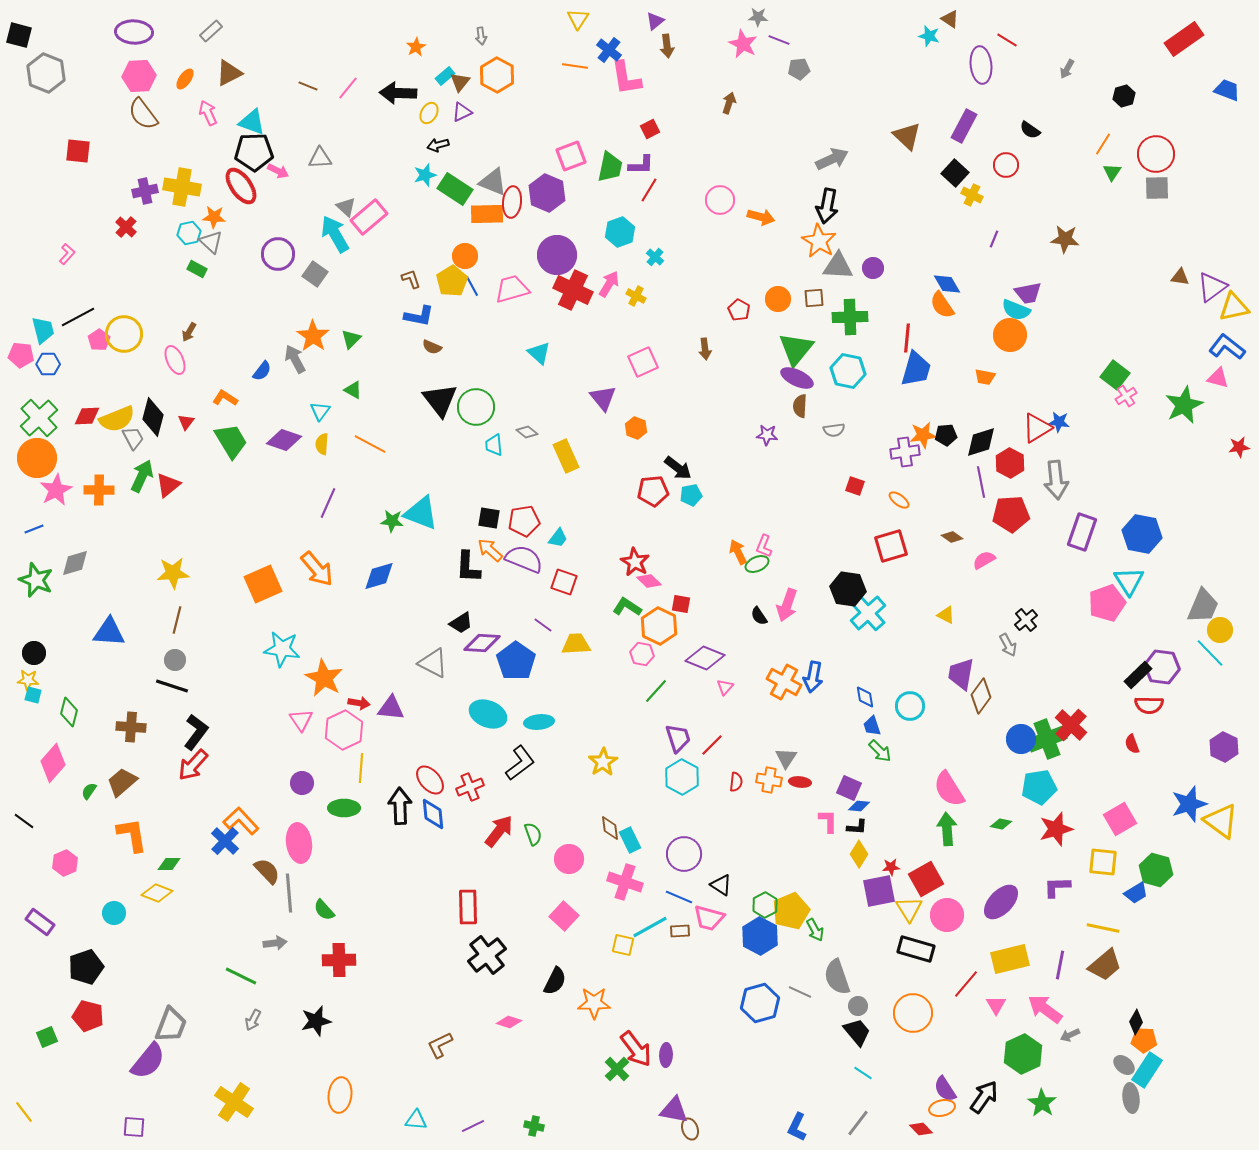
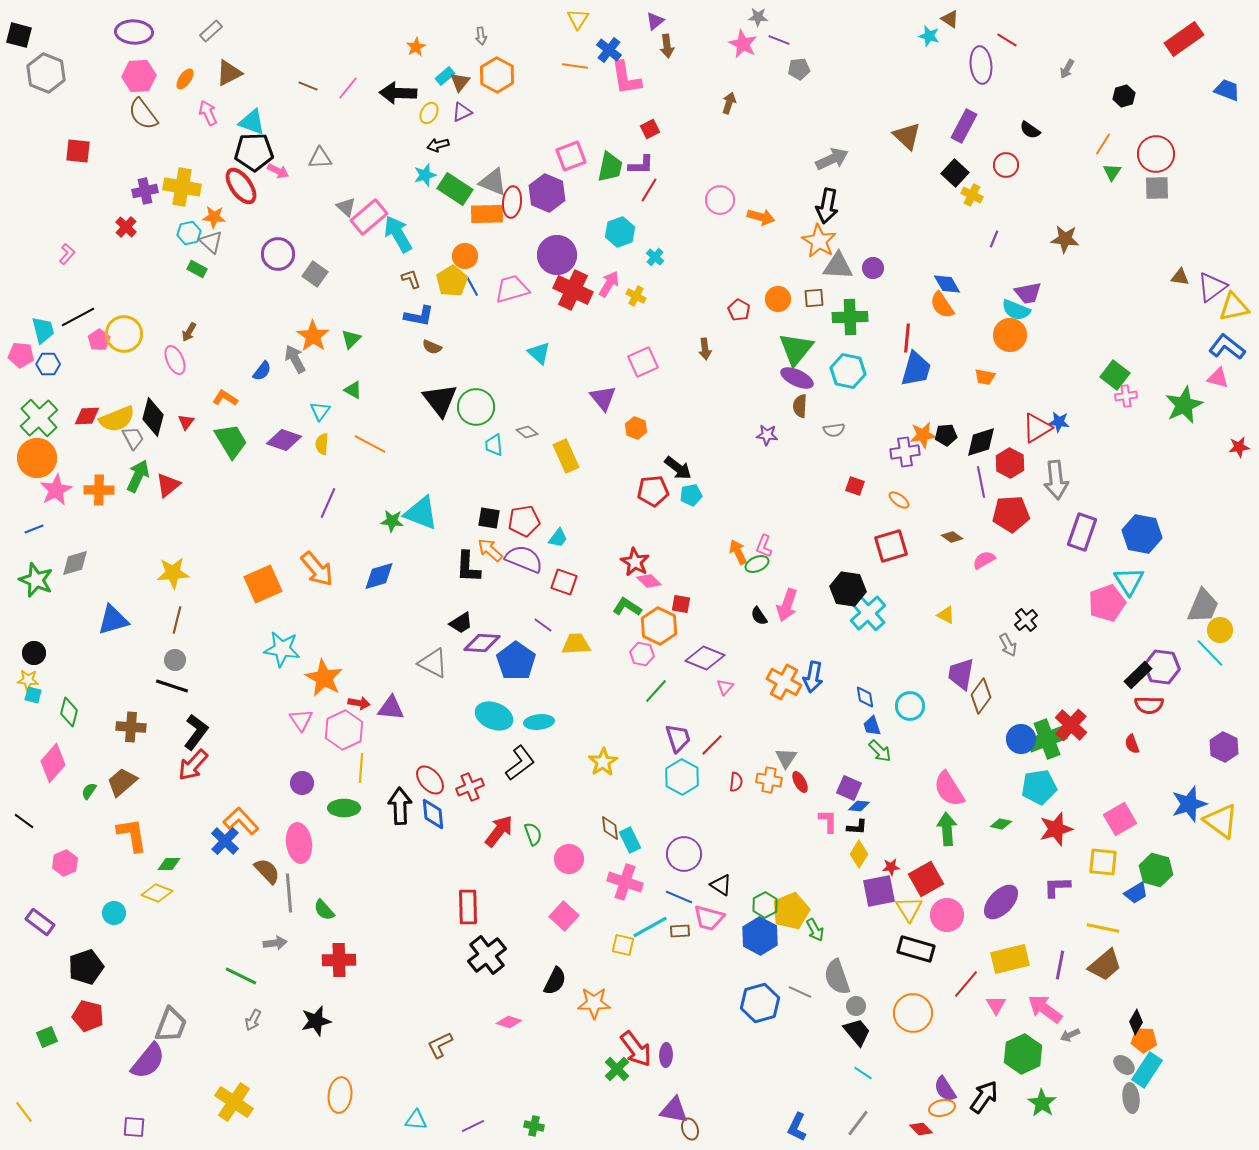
cyan arrow at (335, 234): moved 63 px right
pink cross at (1126, 396): rotated 25 degrees clockwise
green arrow at (142, 476): moved 4 px left
blue triangle at (109, 632): moved 4 px right, 12 px up; rotated 20 degrees counterclockwise
cyan ellipse at (488, 714): moved 6 px right, 2 px down
red ellipse at (800, 782): rotated 55 degrees clockwise
gray circle at (858, 1006): moved 2 px left
